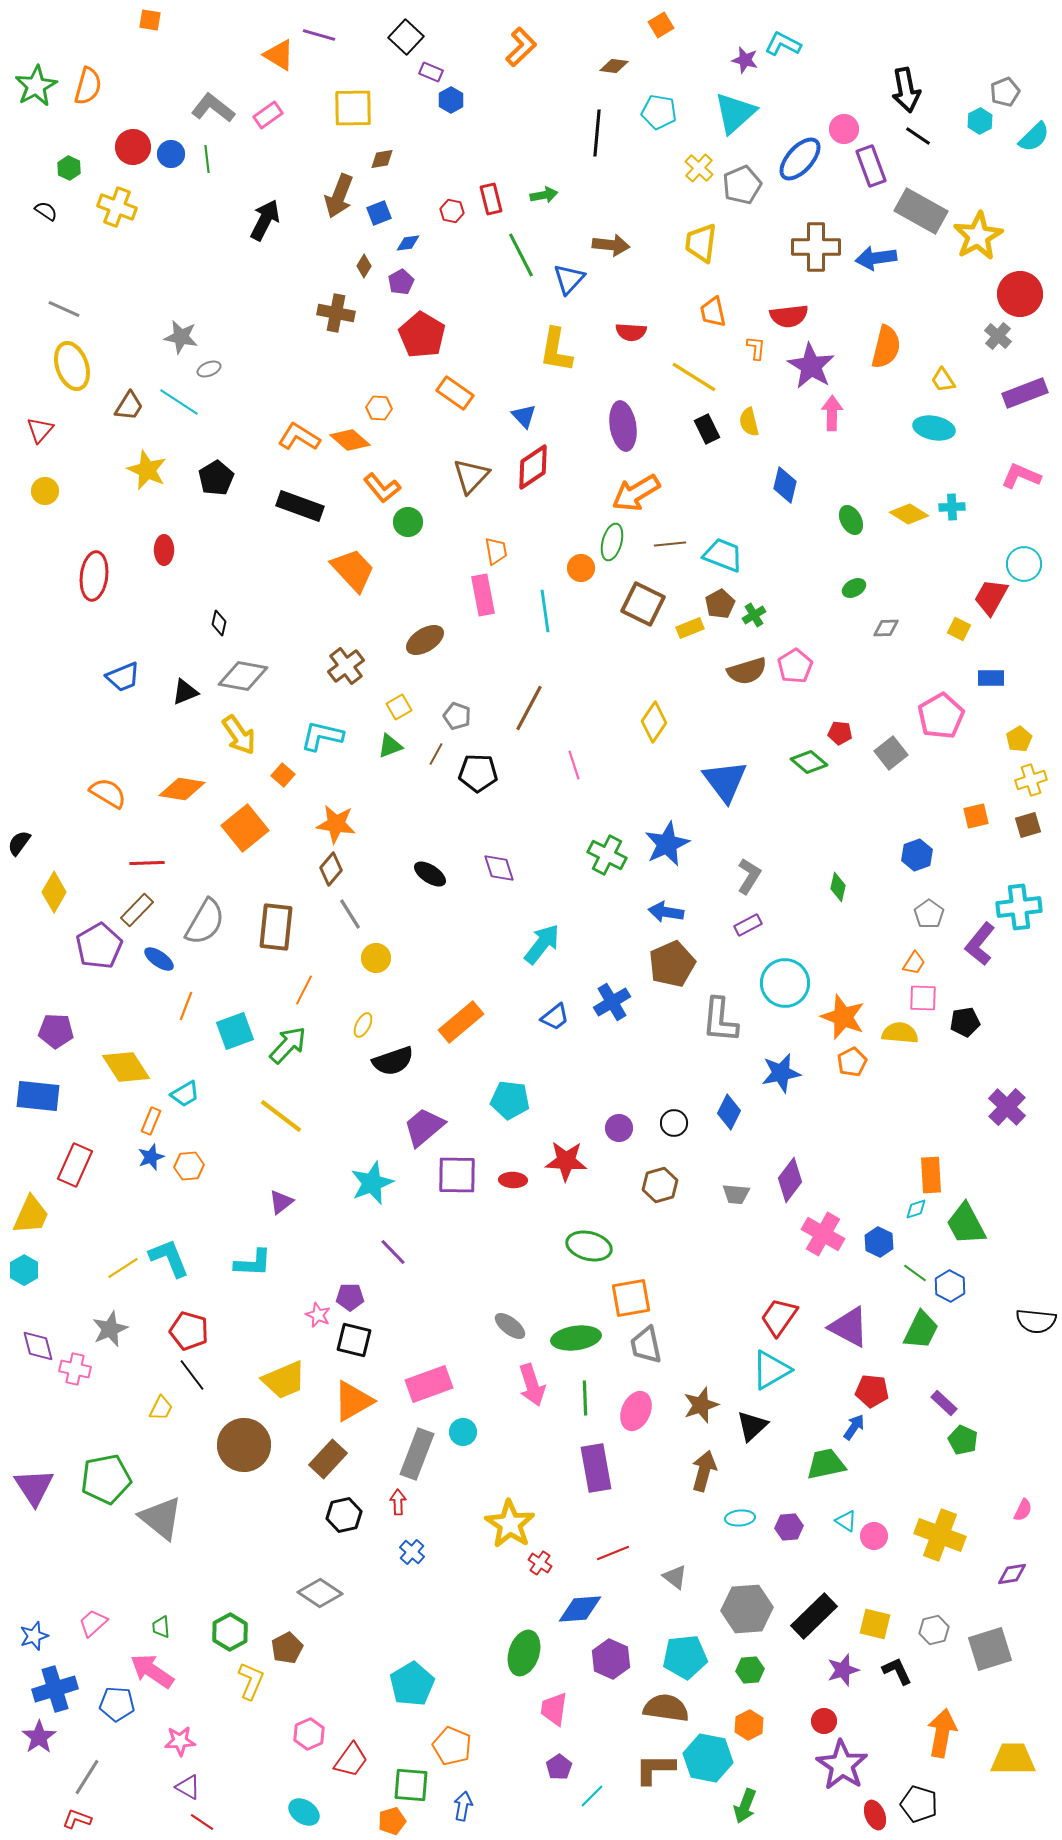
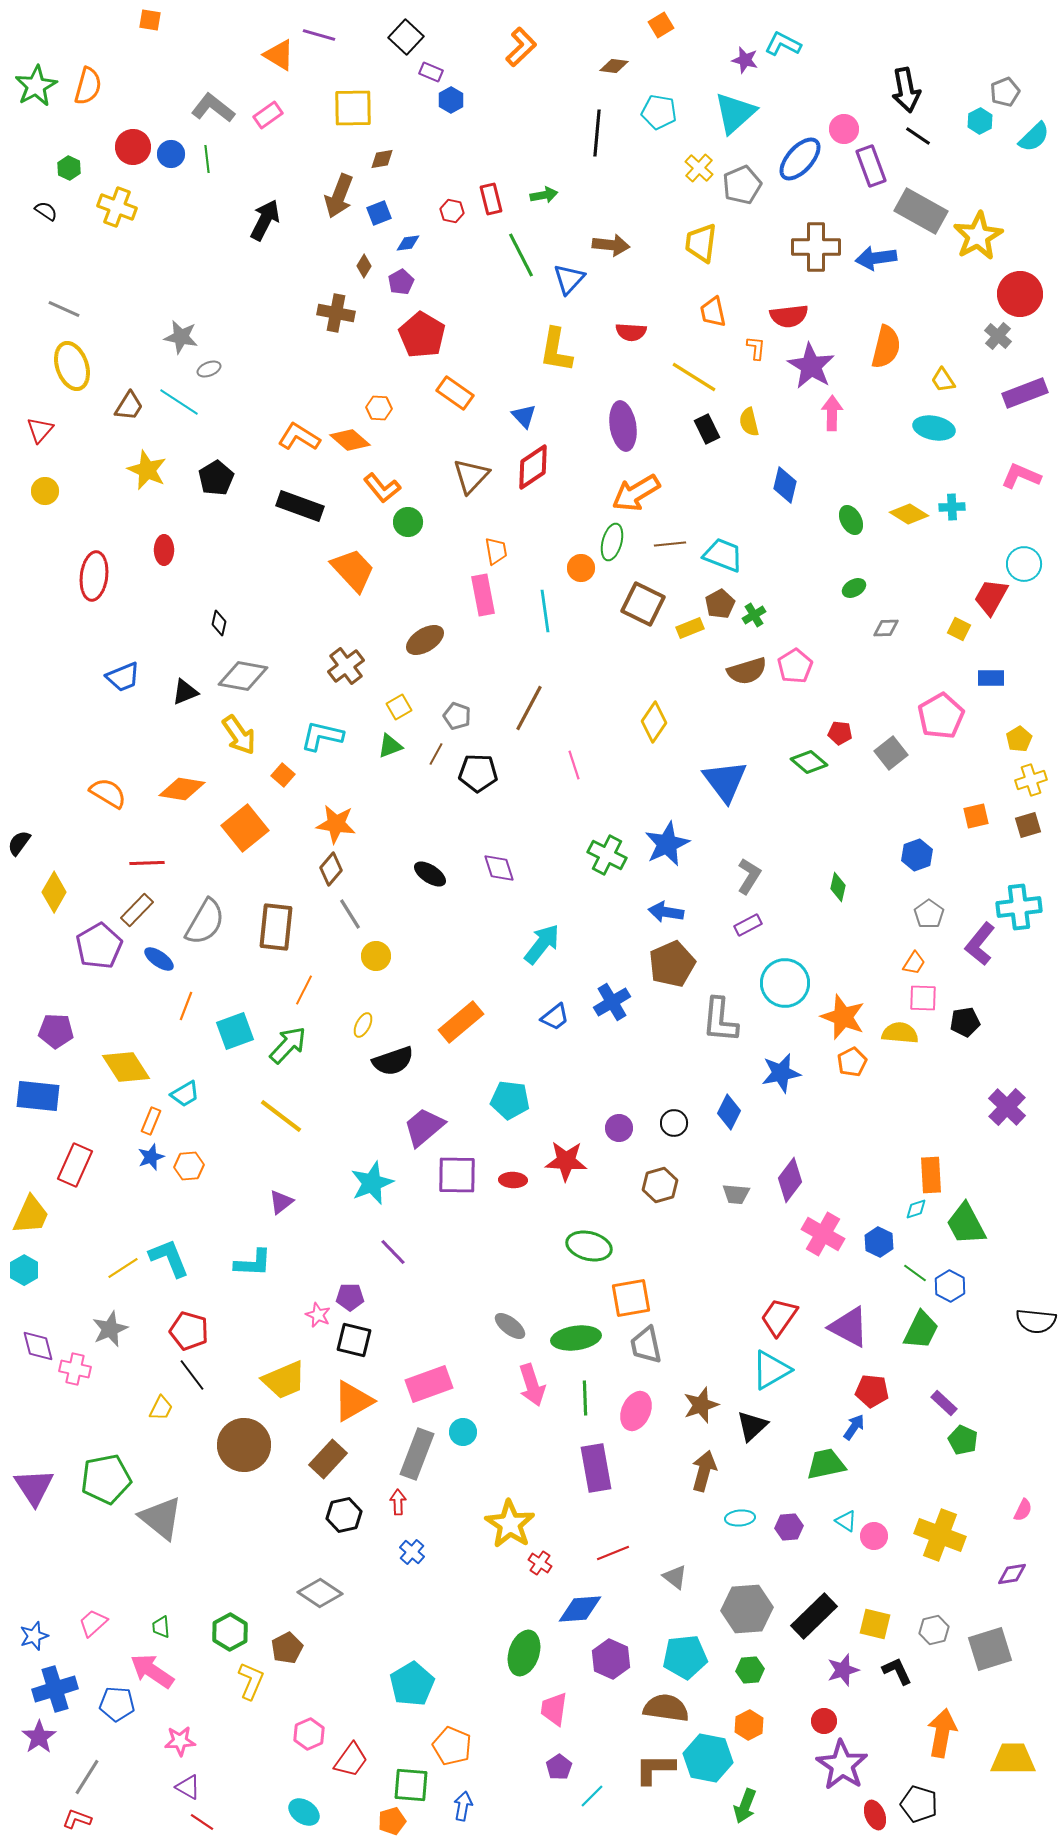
yellow circle at (376, 958): moved 2 px up
